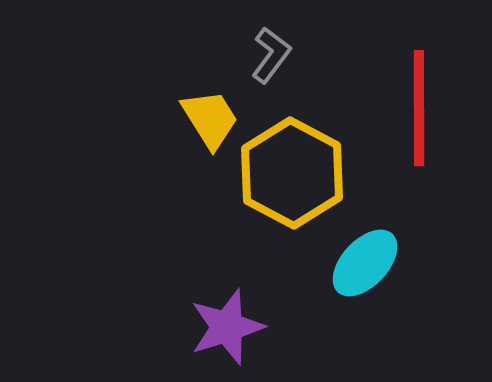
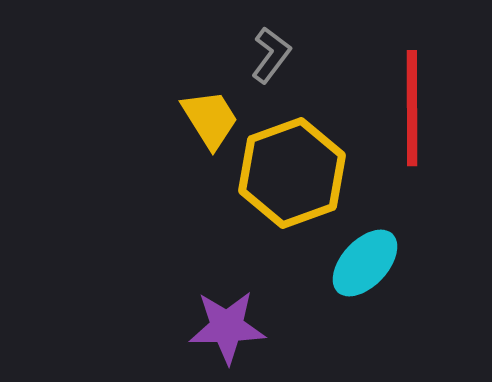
red line: moved 7 px left
yellow hexagon: rotated 12 degrees clockwise
purple star: rotated 16 degrees clockwise
